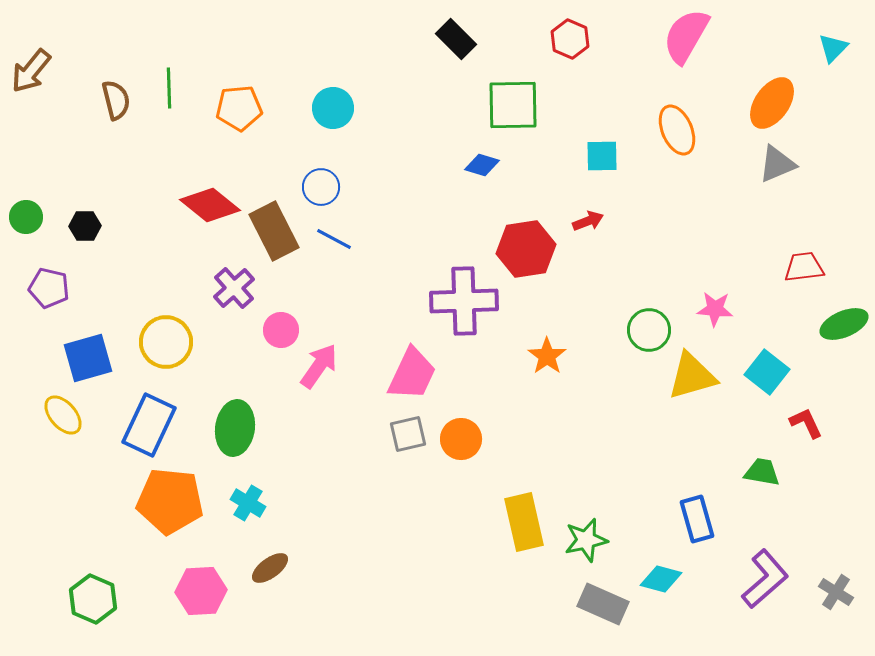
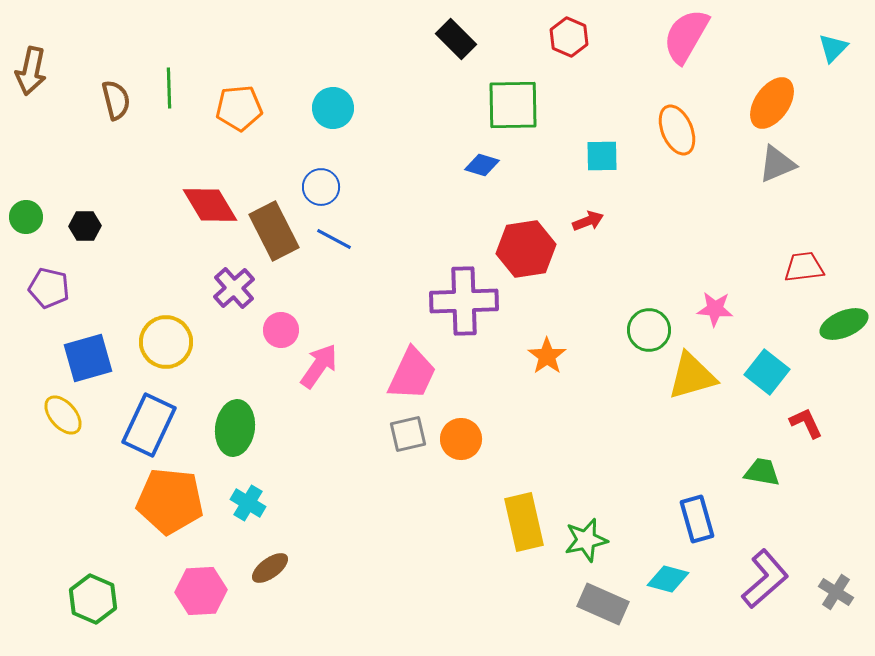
red hexagon at (570, 39): moved 1 px left, 2 px up
brown arrow at (31, 71): rotated 27 degrees counterclockwise
red diamond at (210, 205): rotated 20 degrees clockwise
cyan diamond at (661, 579): moved 7 px right
